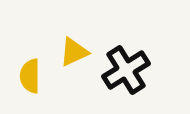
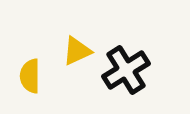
yellow triangle: moved 3 px right, 1 px up
